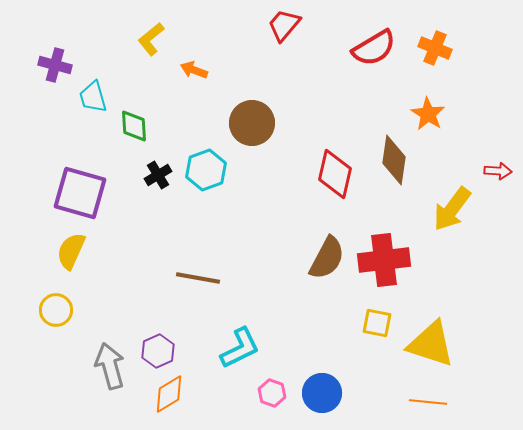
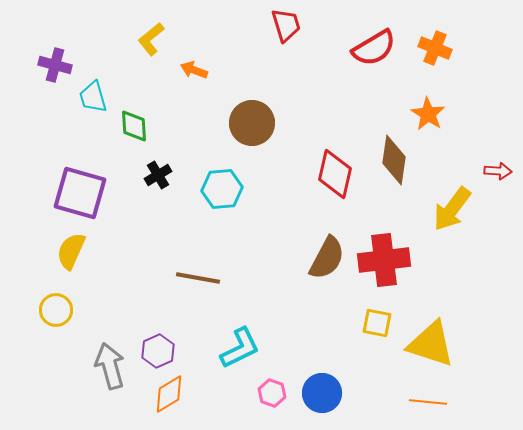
red trapezoid: moved 2 px right; rotated 123 degrees clockwise
cyan hexagon: moved 16 px right, 19 px down; rotated 15 degrees clockwise
